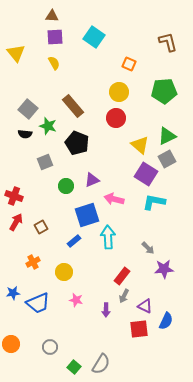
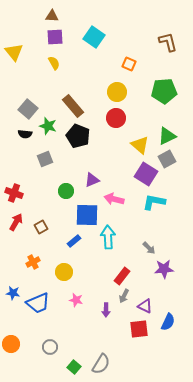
yellow triangle at (16, 53): moved 2 px left, 1 px up
yellow circle at (119, 92): moved 2 px left
black pentagon at (77, 143): moved 1 px right, 7 px up
gray square at (45, 162): moved 3 px up
green circle at (66, 186): moved 5 px down
red cross at (14, 196): moved 3 px up
blue square at (87, 215): rotated 20 degrees clockwise
gray arrow at (148, 248): moved 1 px right
blue star at (13, 293): rotated 16 degrees clockwise
blue semicircle at (166, 321): moved 2 px right, 1 px down
